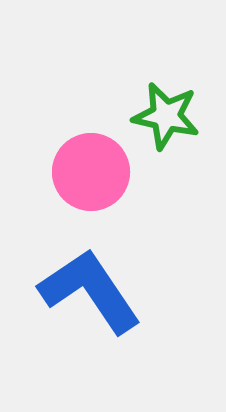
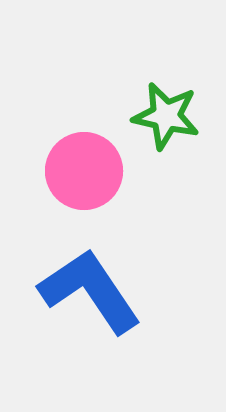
pink circle: moved 7 px left, 1 px up
